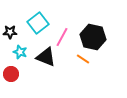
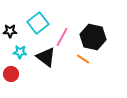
black star: moved 1 px up
cyan star: rotated 16 degrees counterclockwise
black triangle: rotated 15 degrees clockwise
